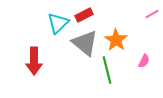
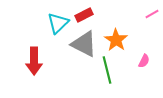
gray triangle: moved 1 px left, 1 px down; rotated 12 degrees counterclockwise
